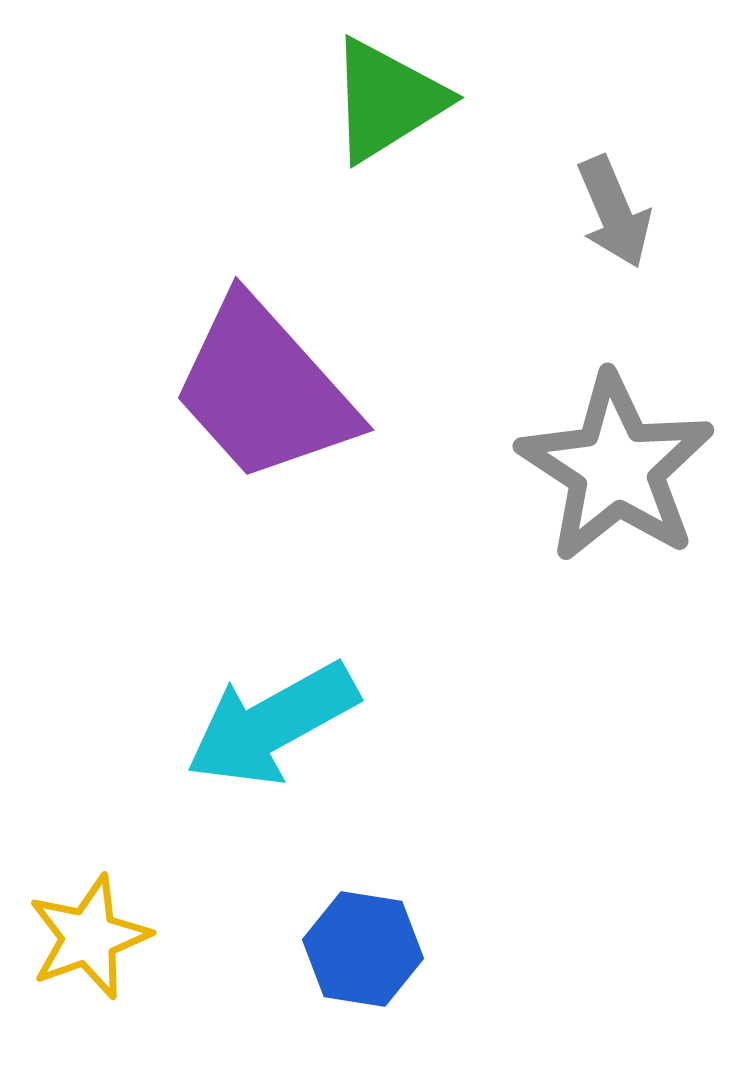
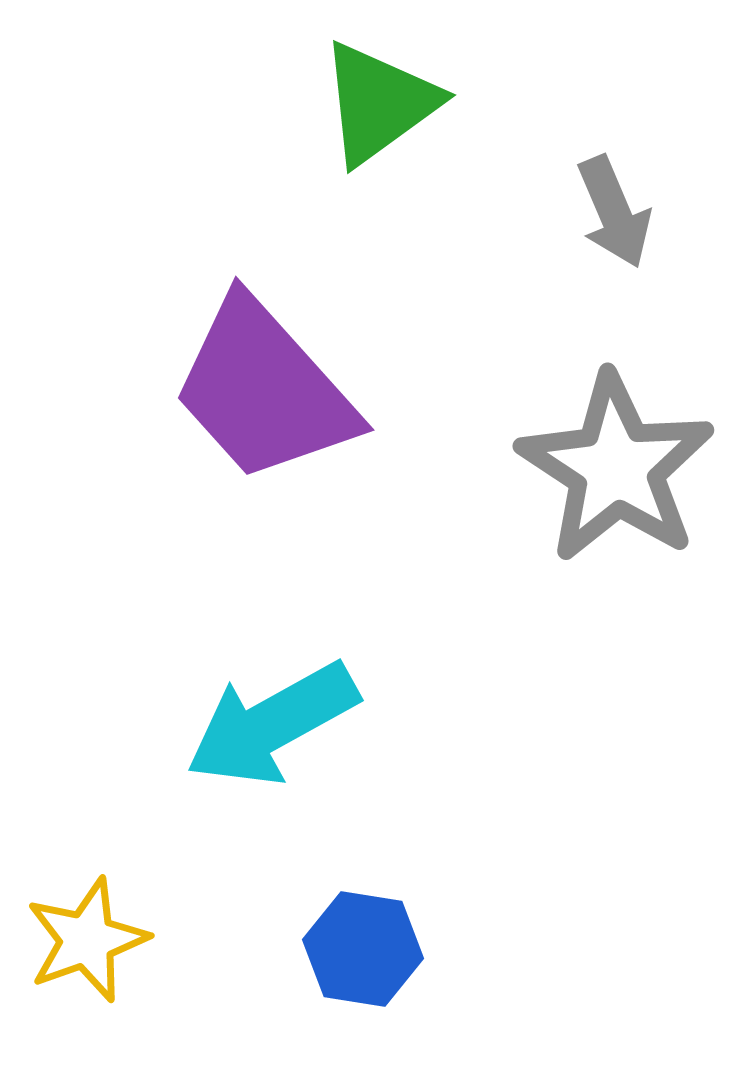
green triangle: moved 8 px left, 3 px down; rotated 4 degrees counterclockwise
yellow star: moved 2 px left, 3 px down
